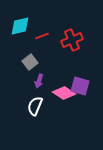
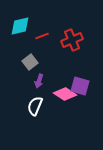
pink diamond: moved 1 px right, 1 px down
